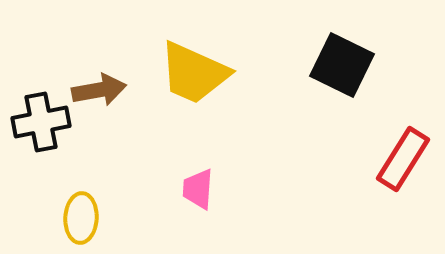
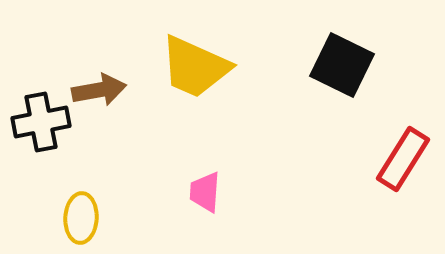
yellow trapezoid: moved 1 px right, 6 px up
pink trapezoid: moved 7 px right, 3 px down
